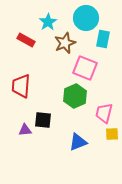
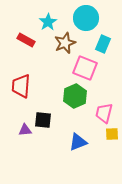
cyan rectangle: moved 5 px down; rotated 12 degrees clockwise
